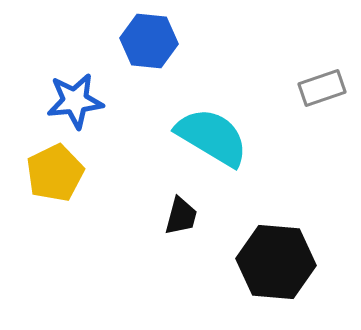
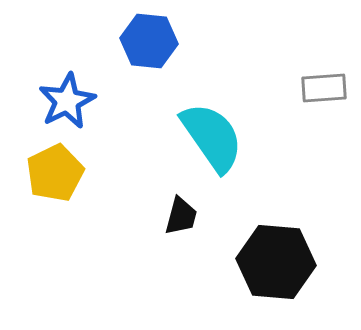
gray rectangle: moved 2 px right; rotated 15 degrees clockwise
blue star: moved 8 px left; rotated 20 degrees counterclockwise
cyan semicircle: rotated 24 degrees clockwise
